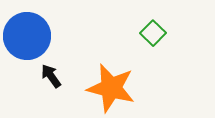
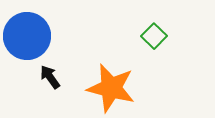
green square: moved 1 px right, 3 px down
black arrow: moved 1 px left, 1 px down
